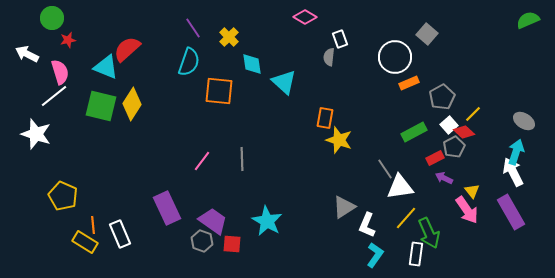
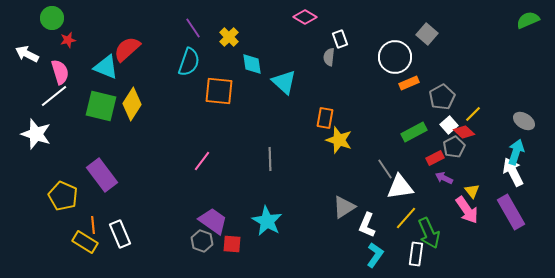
gray line at (242, 159): moved 28 px right
purple rectangle at (167, 208): moved 65 px left, 33 px up; rotated 12 degrees counterclockwise
